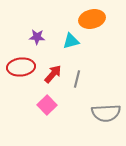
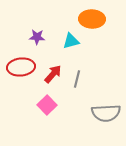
orange ellipse: rotated 15 degrees clockwise
